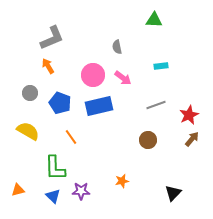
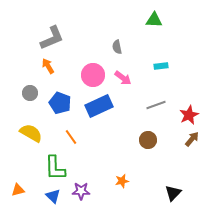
blue rectangle: rotated 12 degrees counterclockwise
yellow semicircle: moved 3 px right, 2 px down
